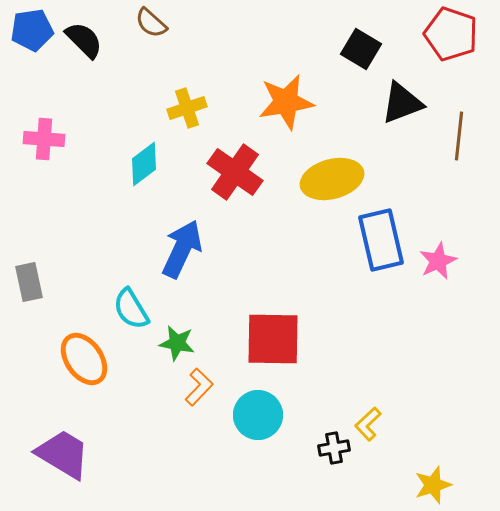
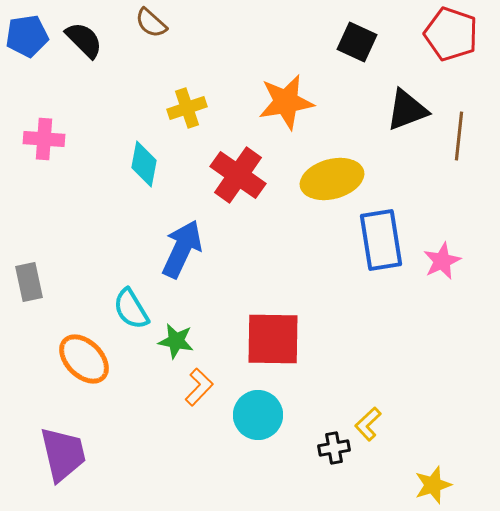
blue pentagon: moved 5 px left, 6 px down
black square: moved 4 px left, 7 px up; rotated 6 degrees counterclockwise
black triangle: moved 5 px right, 7 px down
cyan diamond: rotated 42 degrees counterclockwise
red cross: moved 3 px right, 3 px down
blue rectangle: rotated 4 degrees clockwise
pink star: moved 4 px right
green star: moved 1 px left, 2 px up
orange ellipse: rotated 10 degrees counterclockwise
purple trapezoid: rotated 46 degrees clockwise
